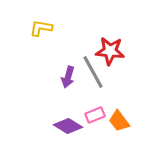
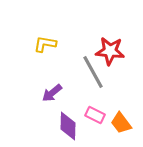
yellow L-shape: moved 4 px right, 16 px down
purple arrow: moved 16 px left, 16 px down; rotated 35 degrees clockwise
pink rectangle: rotated 48 degrees clockwise
orange trapezoid: moved 2 px right, 2 px down
purple diamond: rotated 60 degrees clockwise
